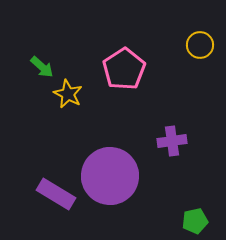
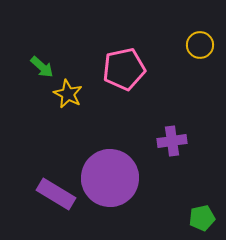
pink pentagon: rotated 21 degrees clockwise
purple circle: moved 2 px down
green pentagon: moved 7 px right, 3 px up
